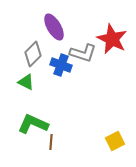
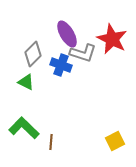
purple ellipse: moved 13 px right, 7 px down
green L-shape: moved 9 px left, 4 px down; rotated 20 degrees clockwise
